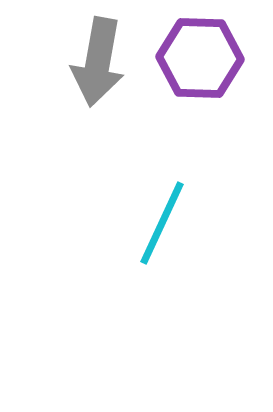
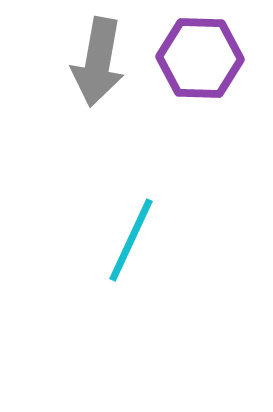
cyan line: moved 31 px left, 17 px down
